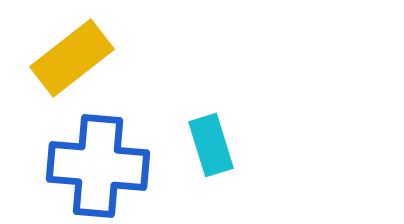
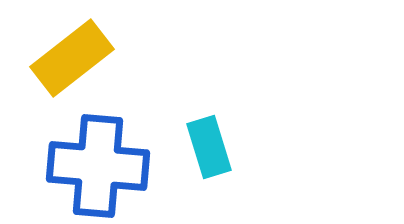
cyan rectangle: moved 2 px left, 2 px down
